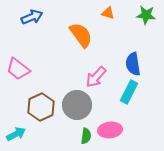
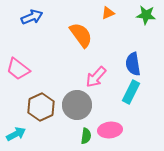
orange triangle: rotated 40 degrees counterclockwise
cyan rectangle: moved 2 px right
